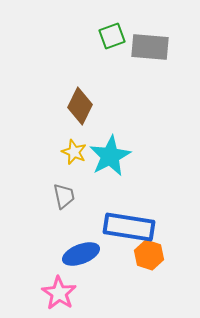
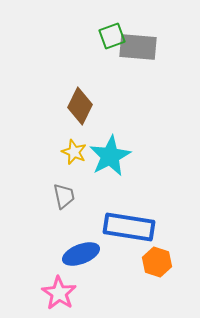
gray rectangle: moved 12 px left
orange hexagon: moved 8 px right, 7 px down
